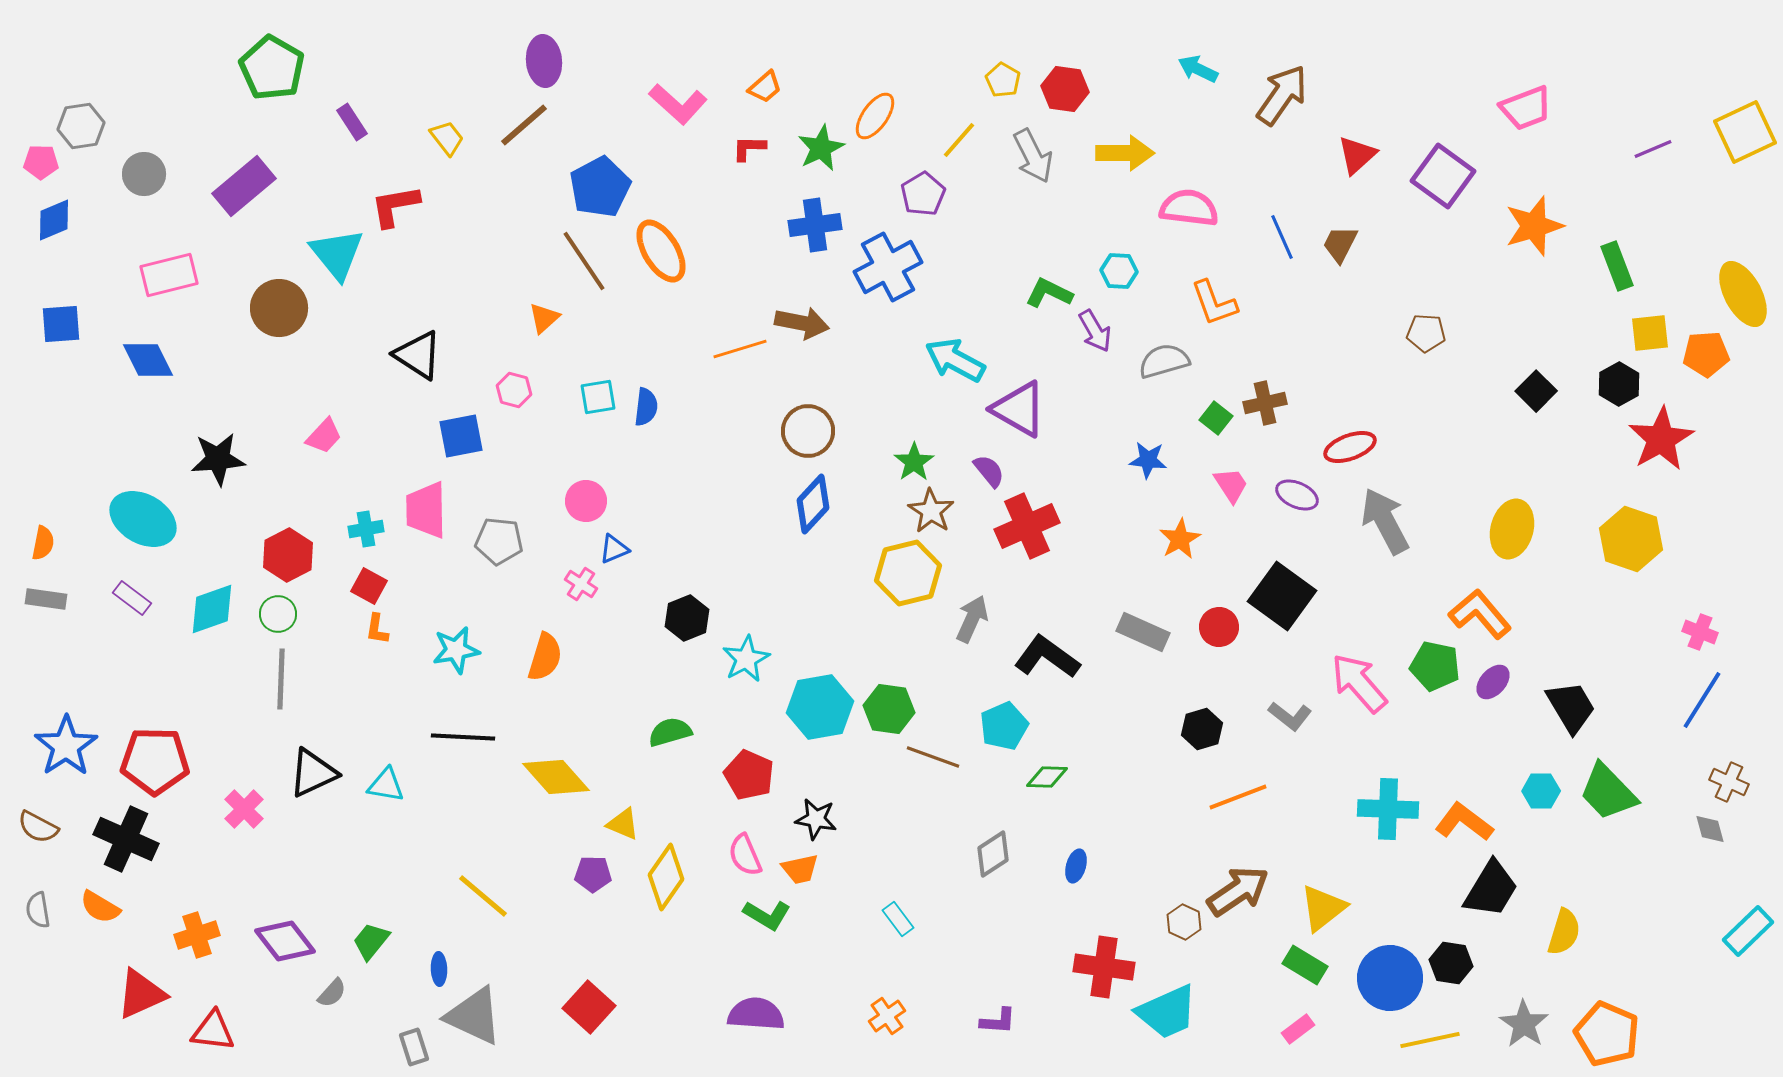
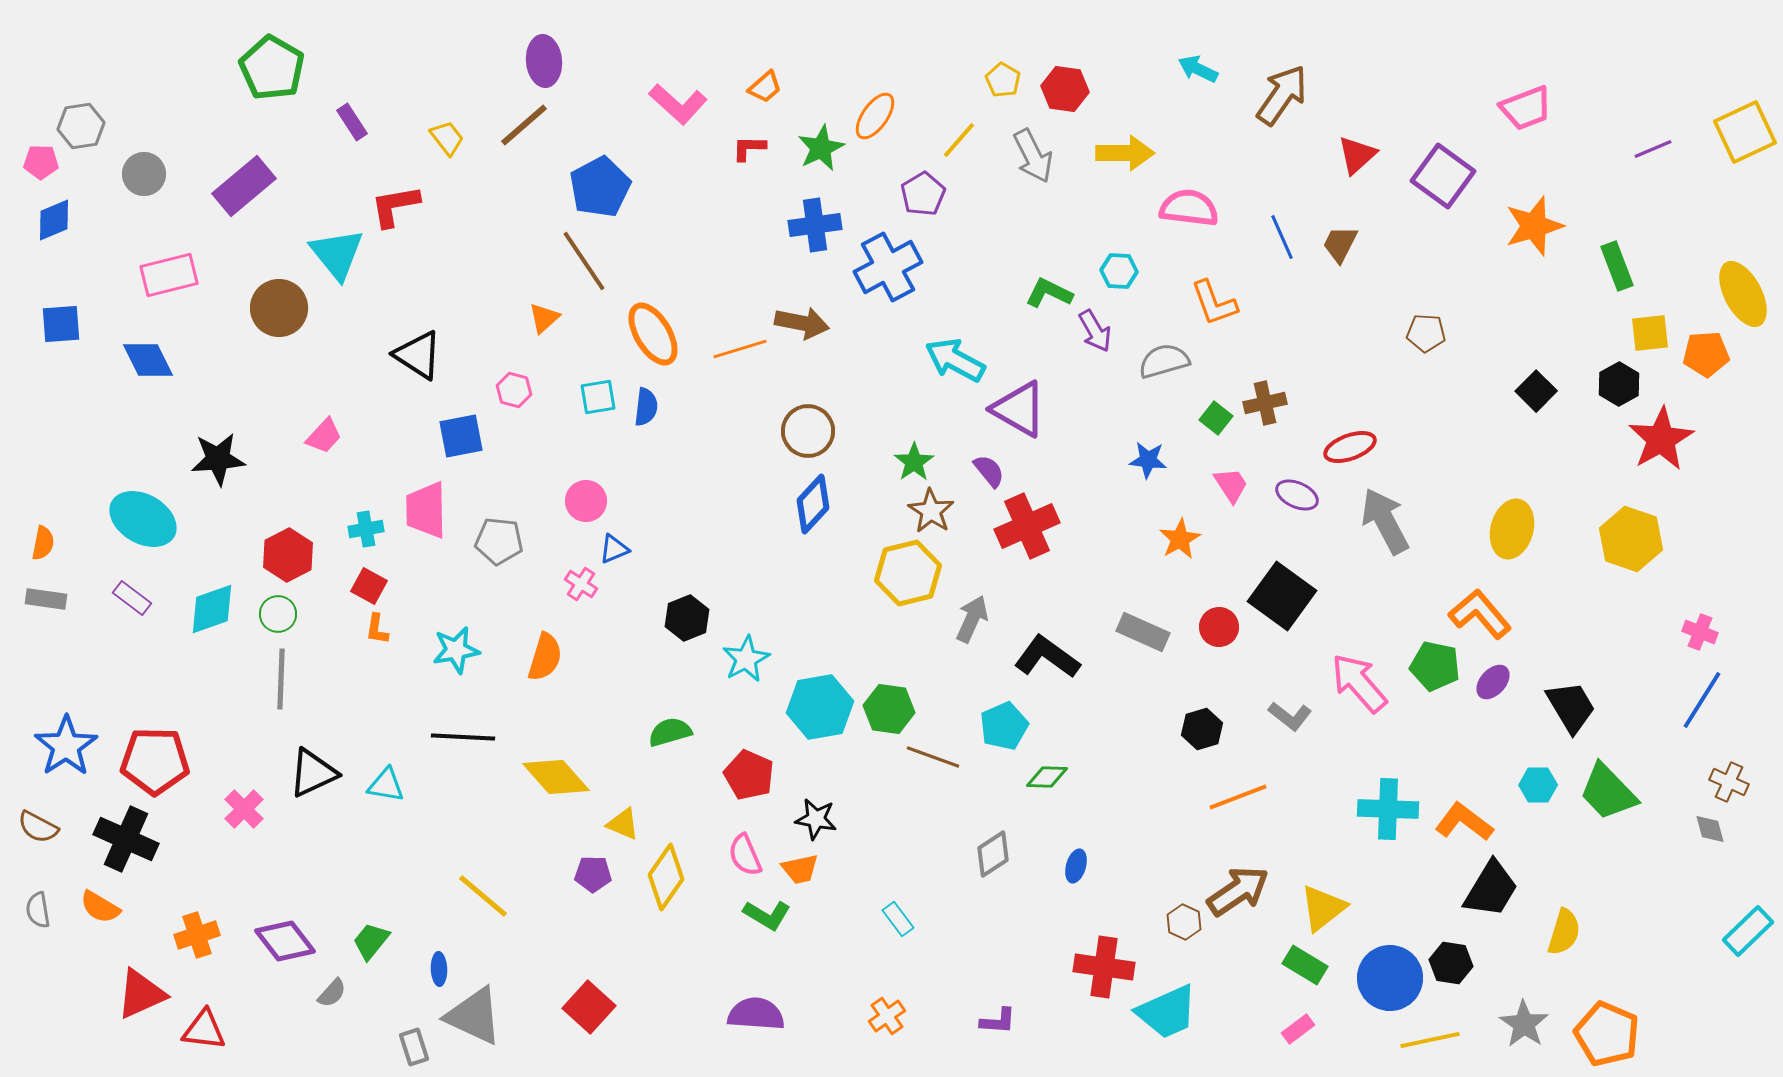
orange ellipse at (661, 251): moved 8 px left, 83 px down
cyan hexagon at (1541, 791): moved 3 px left, 6 px up
red triangle at (213, 1031): moved 9 px left, 1 px up
